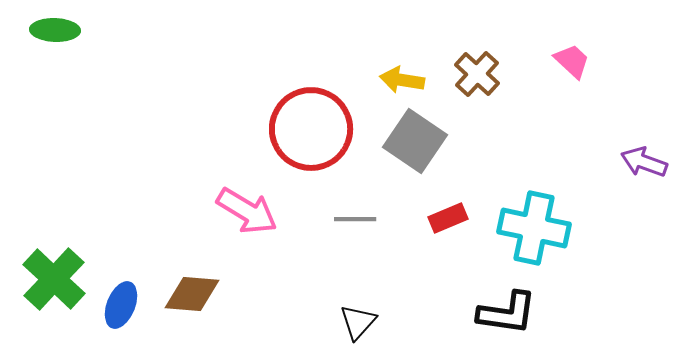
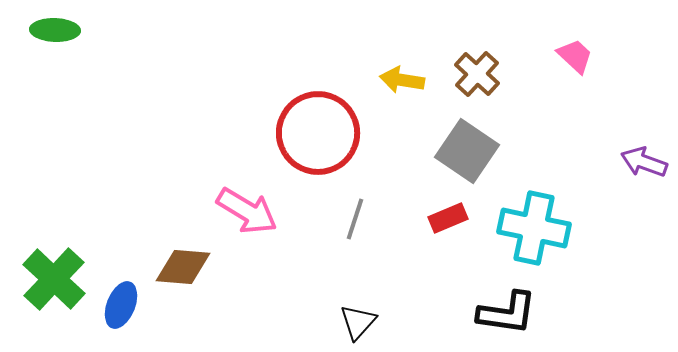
pink trapezoid: moved 3 px right, 5 px up
red circle: moved 7 px right, 4 px down
gray square: moved 52 px right, 10 px down
gray line: rotated 72 degrees counterclockwise
brown diamond: moved 9 px left, 27 px up
